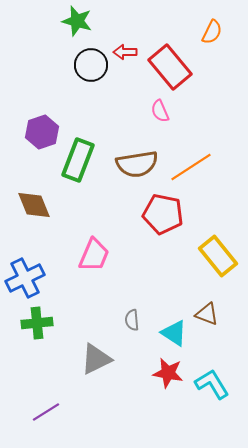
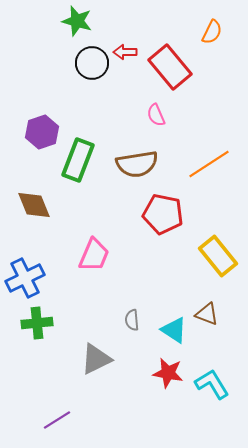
black circle: moved 1 px right, 2 px up
pink semicircle: moved 4 px left, 4 px down
orange line: moved 18 px right, 3 px up
cyan triangle: moved 3 px up
purple line: moved 11 px right, 8 px down
